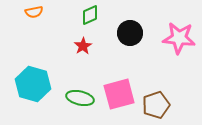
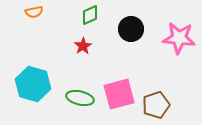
black circle: moved 1 px right, 4 px up
